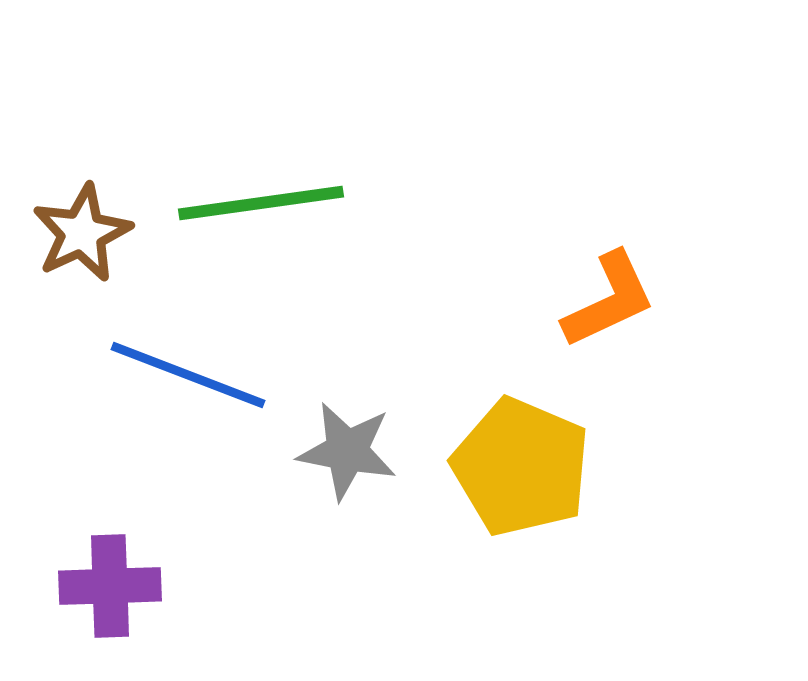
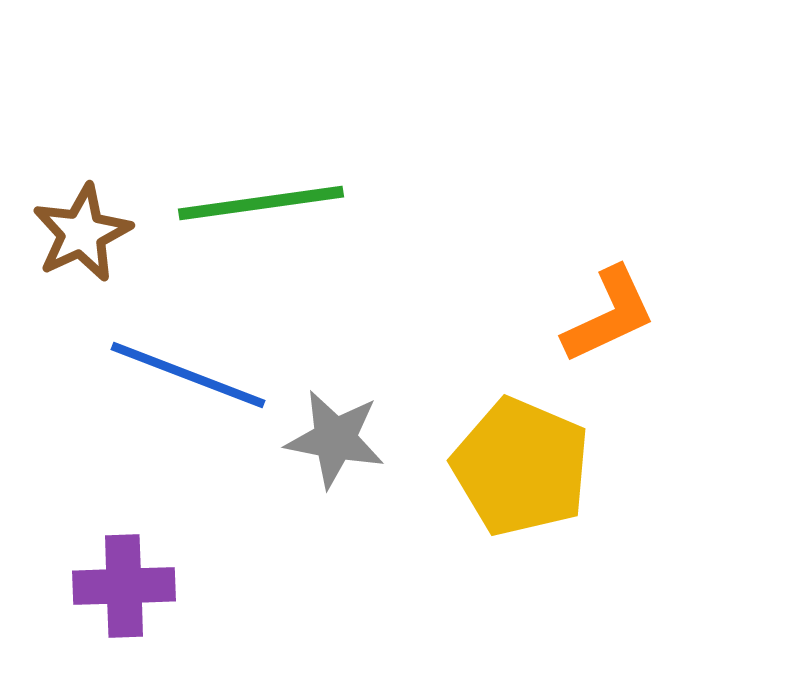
orange L-shape: moved 15 px down
gray star: moved 12 px left, 12 px up
purple cross: moved 14 px right
